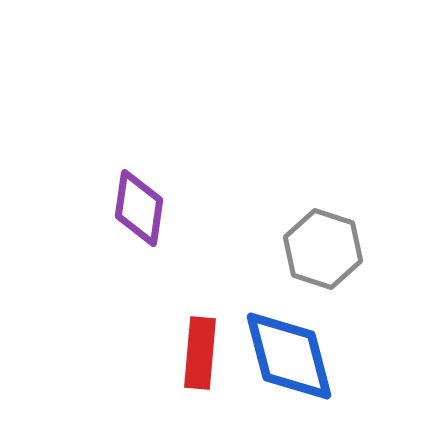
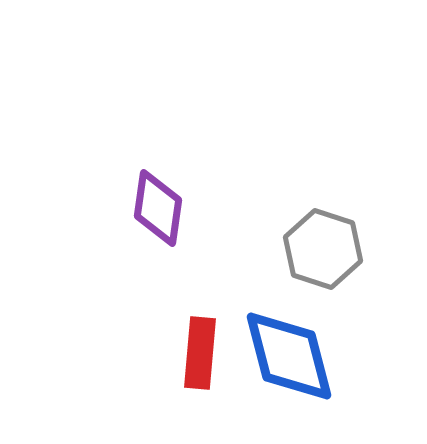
purple diamond: moved 19 px right
